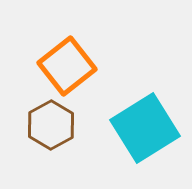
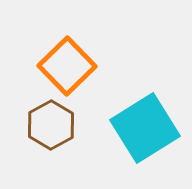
orange square: rotated 6 degrees counterclockwise
